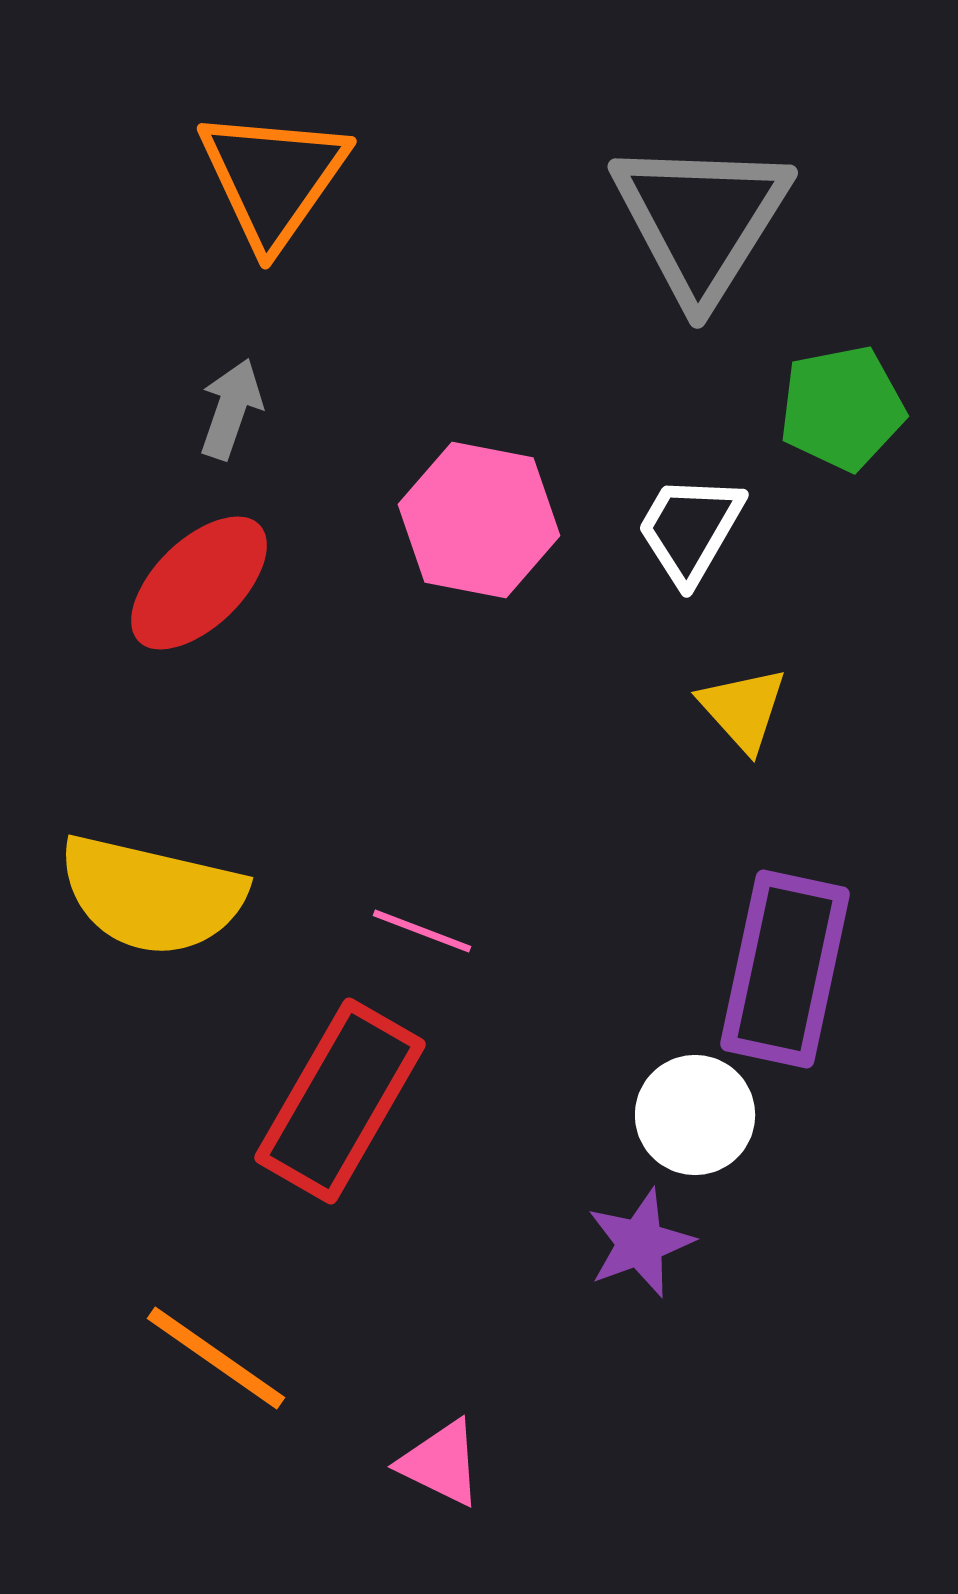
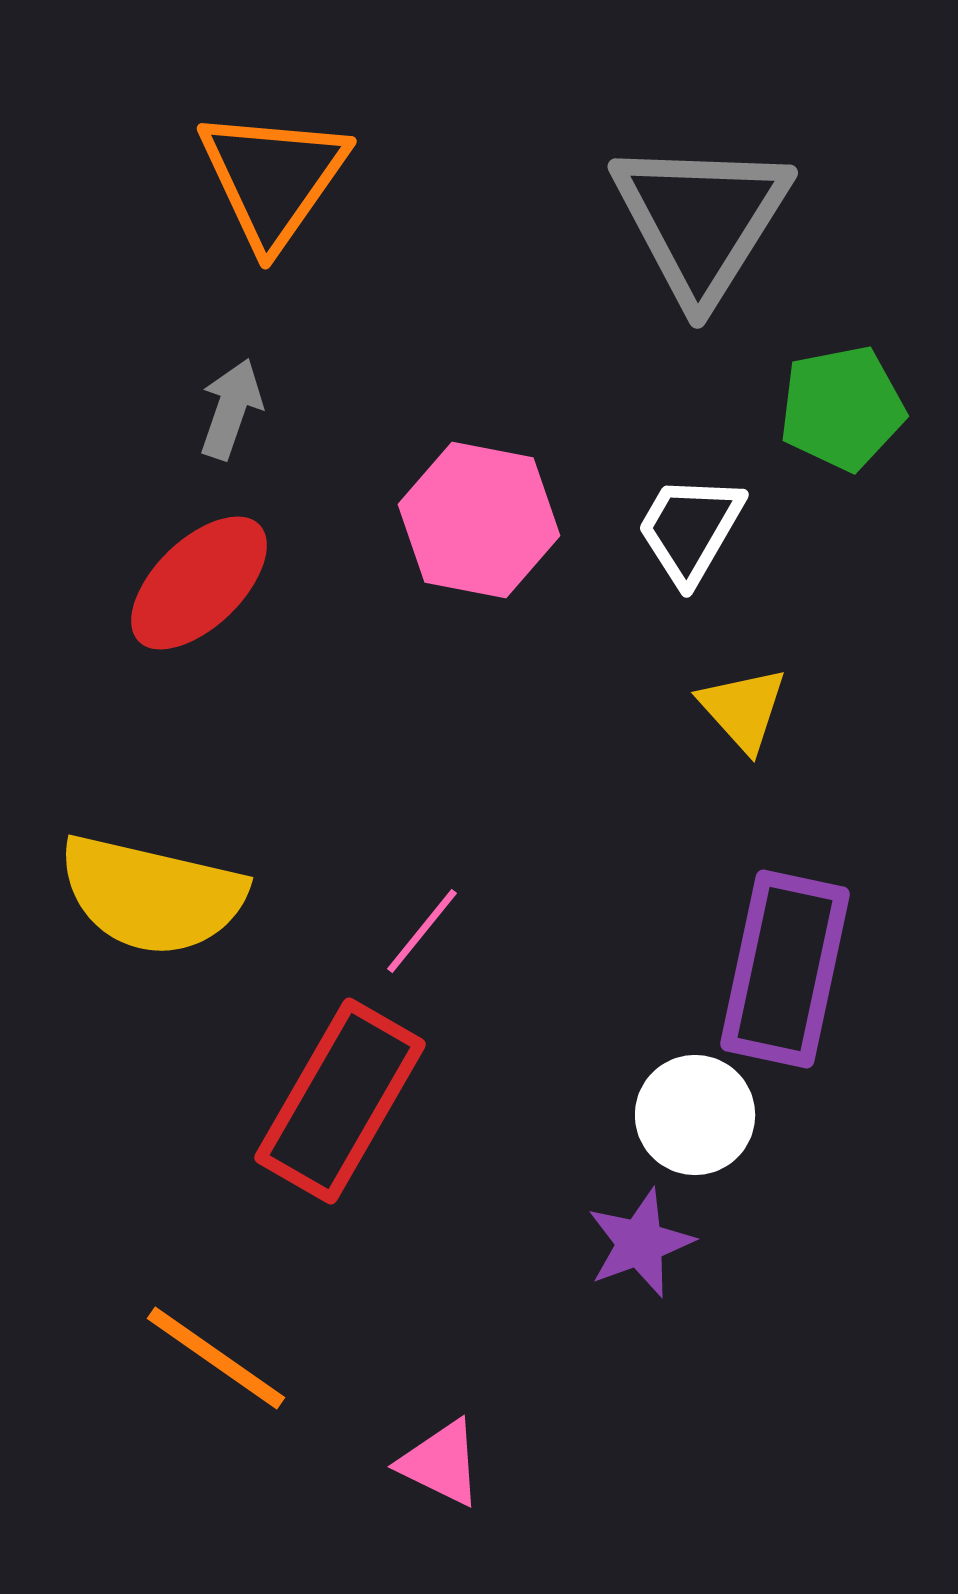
pink line: rotated 72 degrees counterclockwise
